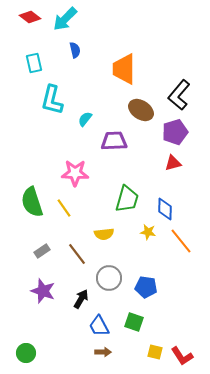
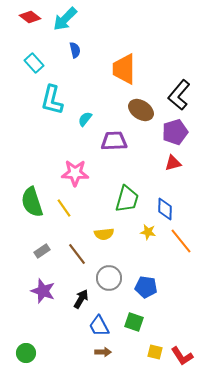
cyan rectangle: rotated 30 degrees counterclockwise
